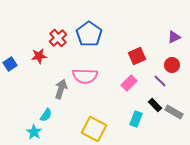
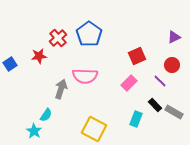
cyan star: moved 1 px up
